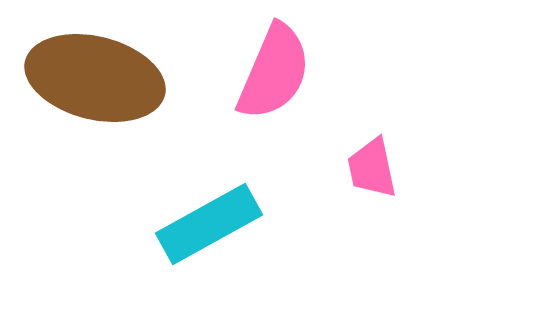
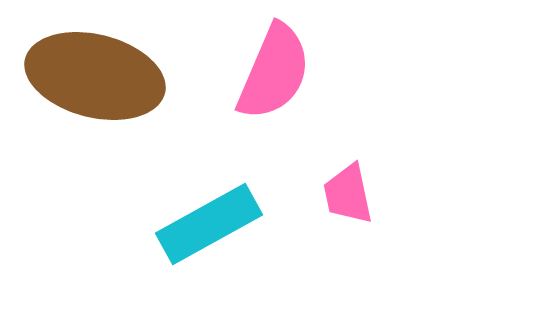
brown ellipse: moved 2 px up
pink trapezoid: moved 24 px left, 26 px down
